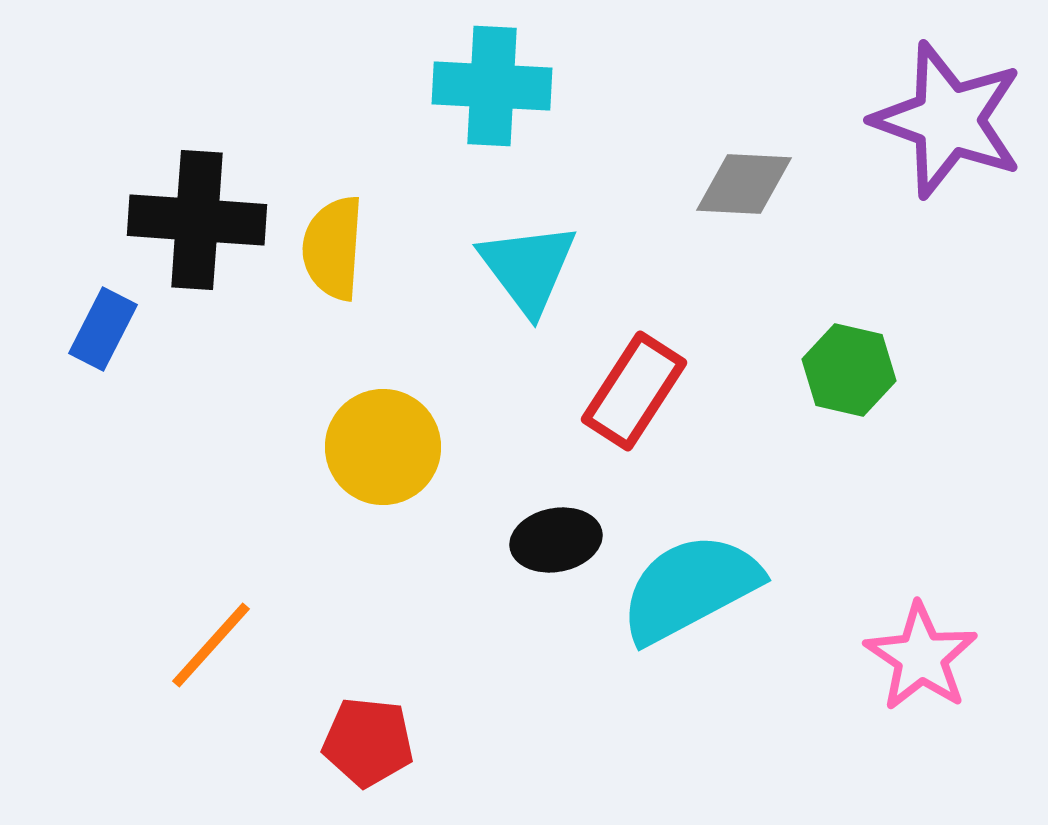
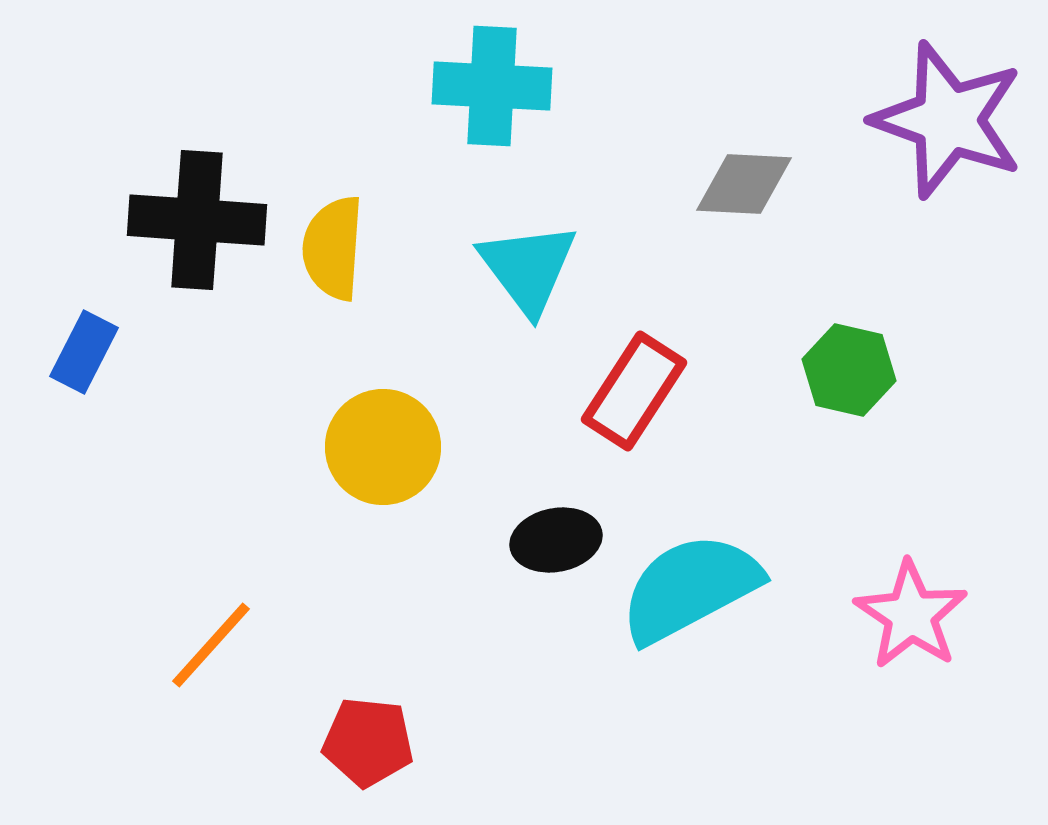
blue rectangle: moved 19 px left, 23 px down
pink star: moved 10 px left, 42 px up
